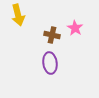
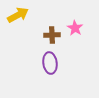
yellow arrow: rotated 105 degrees counterclockwise
brown cross: rotated 14 degrees counterclockwise
